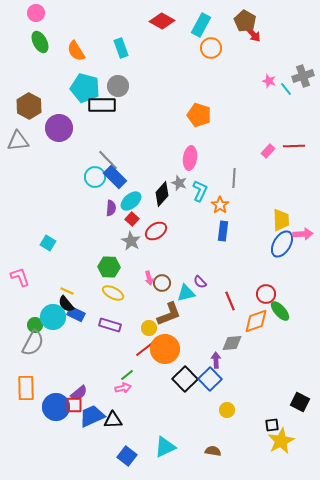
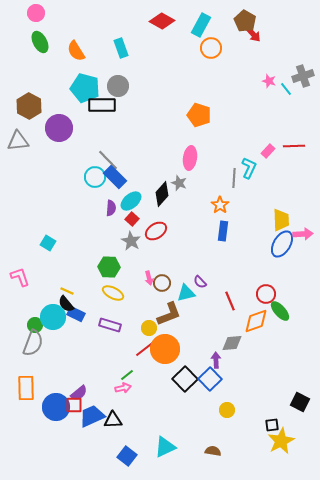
cyan L-shape at (200, 191): moved 49 px right, 23 px up
gray semicircle at (33, 343): rotated 8 degrees counterclockwise
